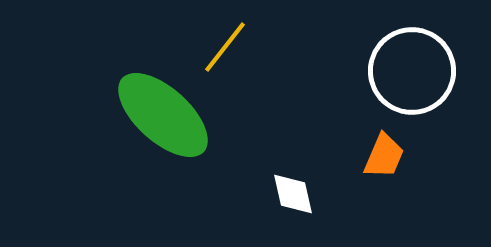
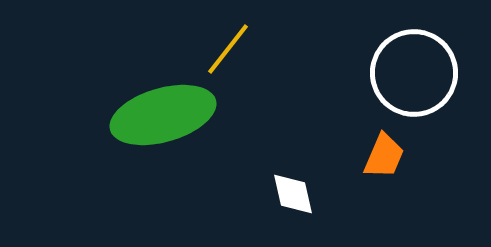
yellow line: moved 3 px right, 2 px down
white circle: moved 2 px right, 2 px down
green ellipse: rotated 58 degrees counterclockwise
